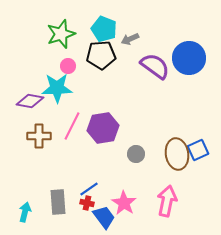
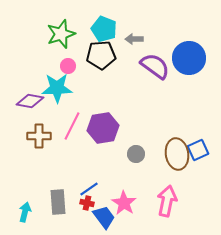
gray arrow: moved 4 px right; rotated 24 degrees clockwise
